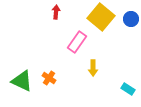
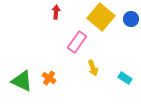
yellow arrow: rotated 21 degrees counterclockwise
cyan rectangle: moved 3 px left, 11 px up
